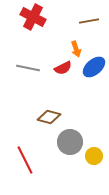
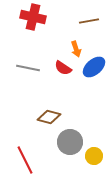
red cross: rotated 15 degrees counterclockwise
red semicircle: rotated 60 degrees clockwise
